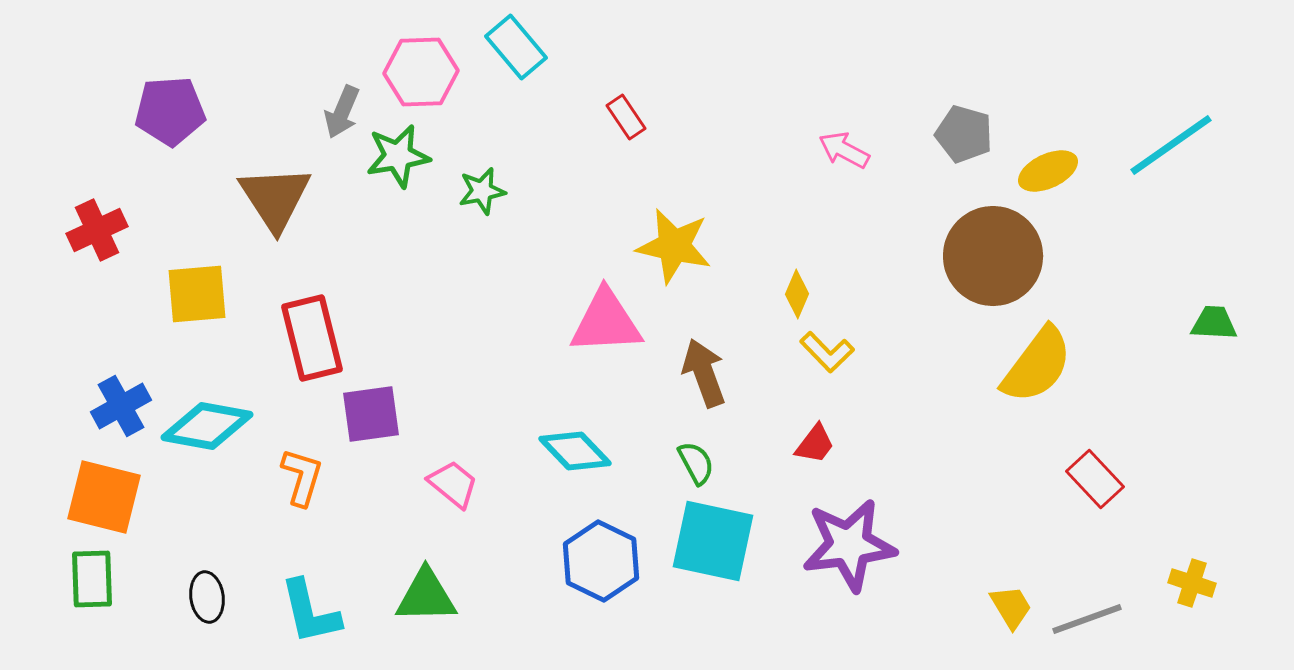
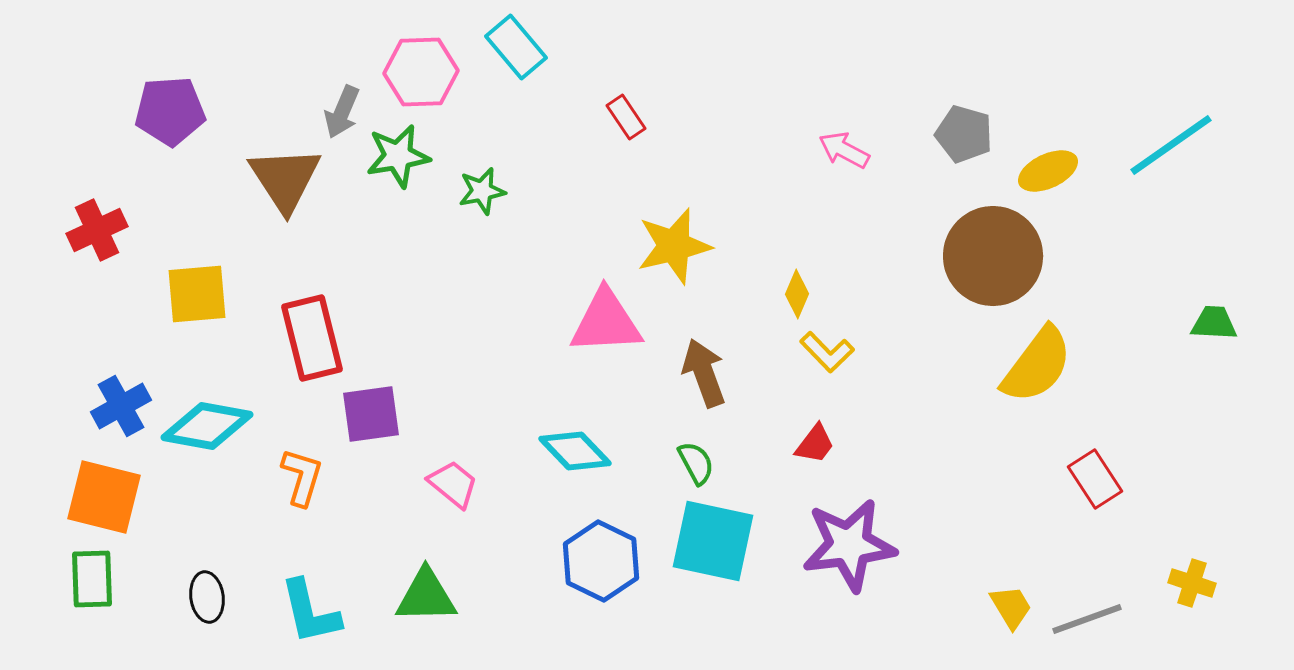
brown triangle at (275, 198): moved 10 px right, 19 px up
yellow star at (674, 246): rotated 26 degrees counterclockwise
red rectangle at (1095, 479): rotated 10 degrees clockwise
